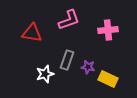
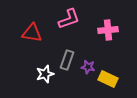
pink L-shape: moved 1 px up
